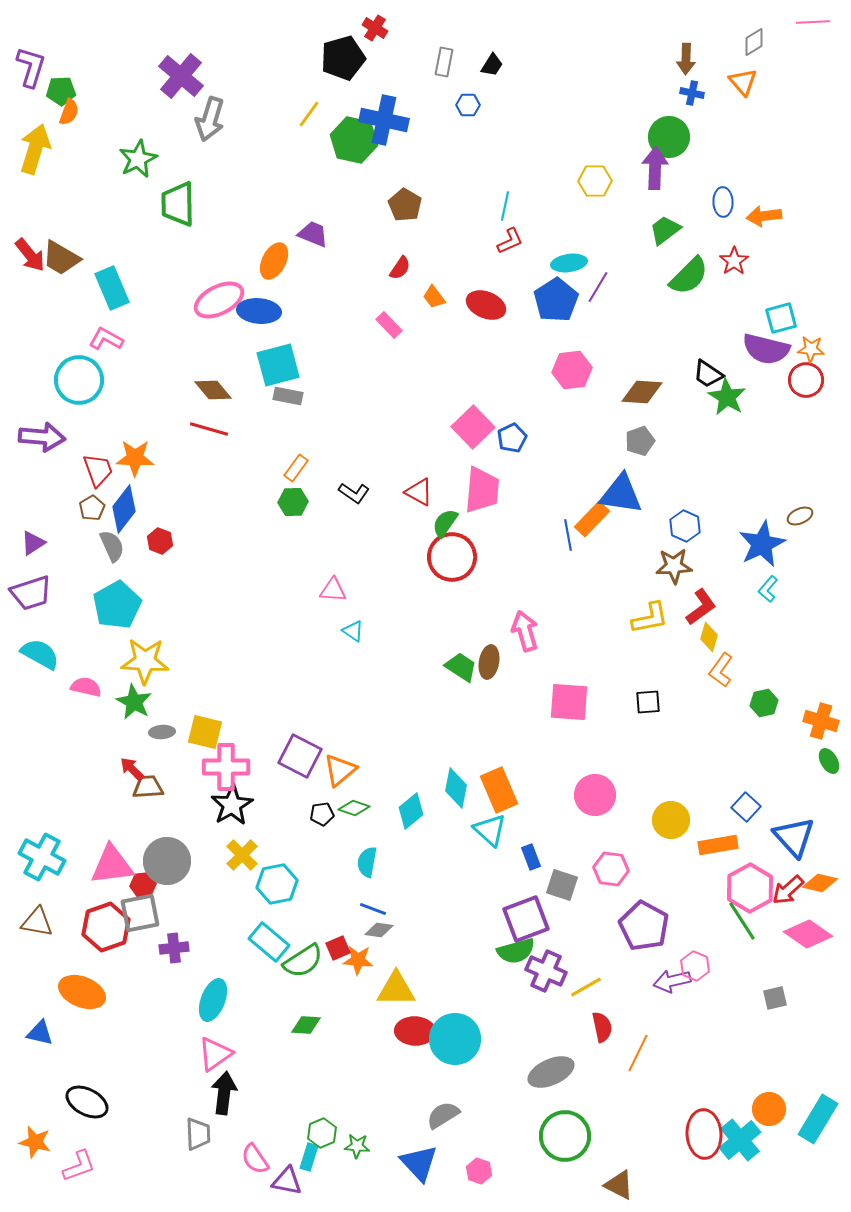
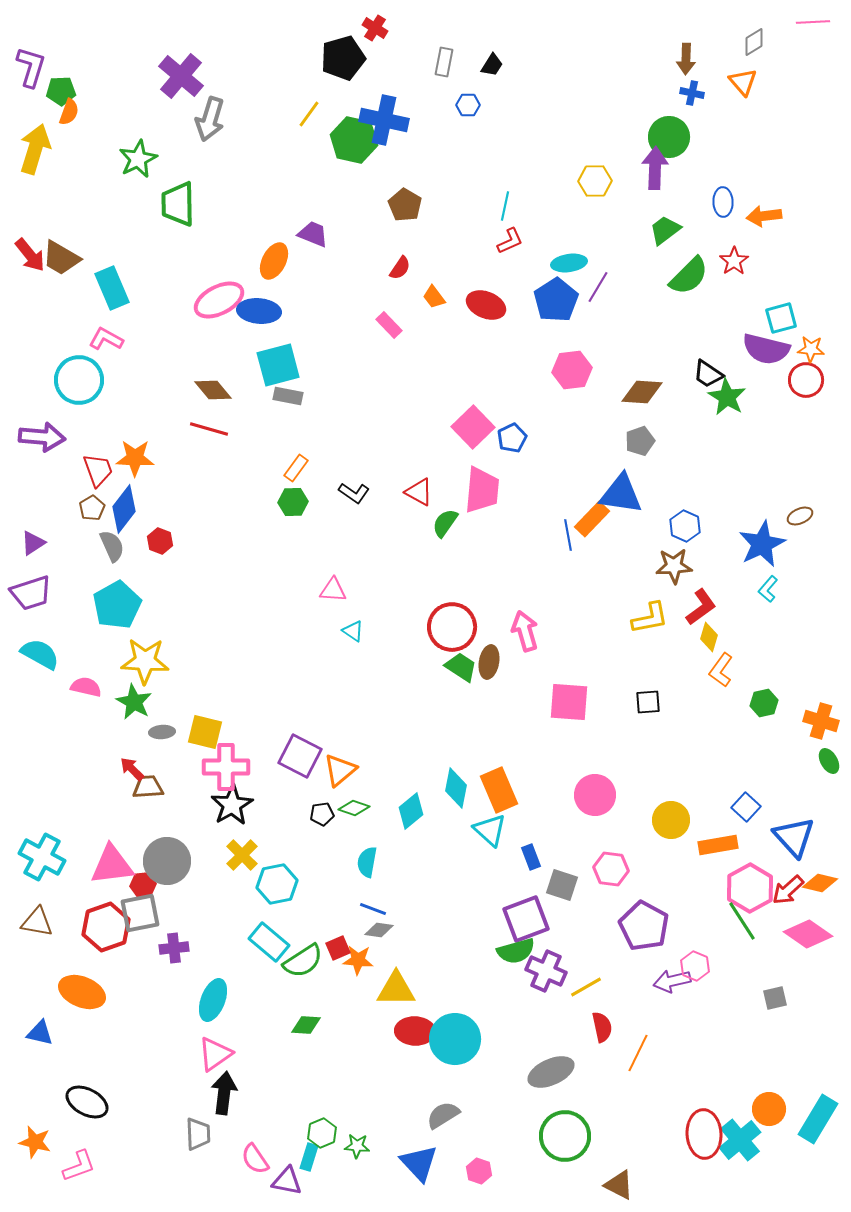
red circle at (452, 557): moved 70 px down
